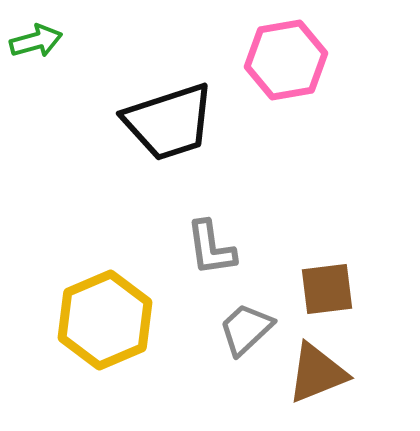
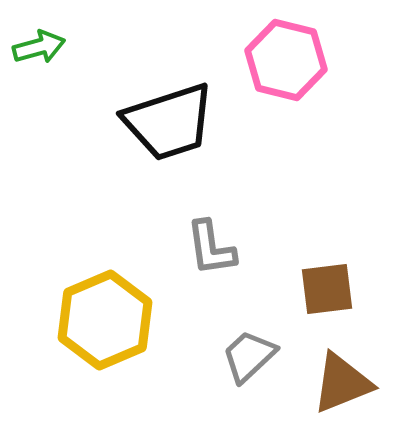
green arrow: moved 3 px right, 6 px down
pink hexagon: rotated 24 degrees clockwise
gray trapezoid: moved 3 px right, 27 px down
brown triangle: moved 25 px right, 10 px down
